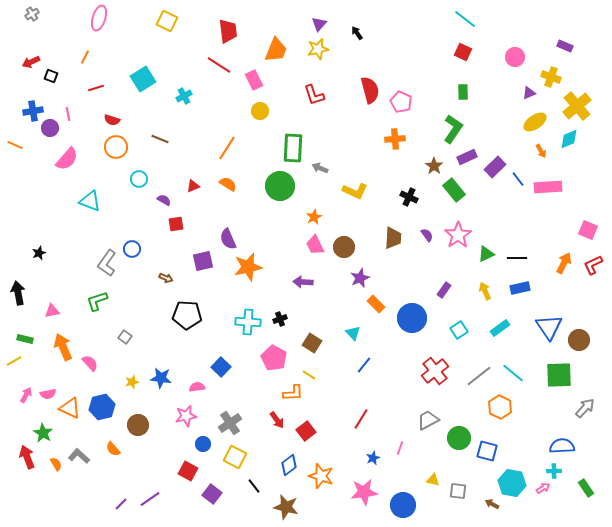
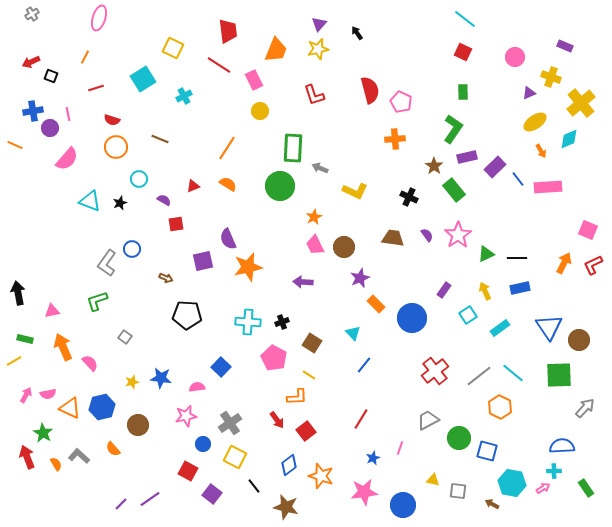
yellow square at (167, 21): moved 6 px right, 27 px down
yellow cross at (577, 106): moved 4 px right, 3 px up
purple rectangle at (467, 157): rotated 12 degrees clockwise
brown trapezoid at (393, 238): rotated 85 degrees counterclockwise
black star at (39, 253): moved 81 px right, 50 px up
black cross at (280, 319): moved 2 px right, 3 px down
cyan square at (459, 330): moved 9 px right, 15 px up
orange L-shape at (293, 393): moved 4 px right, 4 px down
